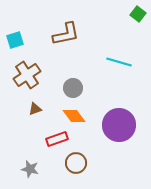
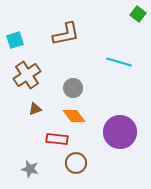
purple circle: moved 1 px right, 7 px down
red rectangle: rotated 25 degrees clockwise
